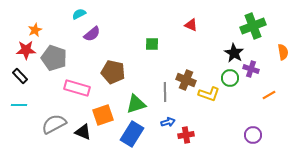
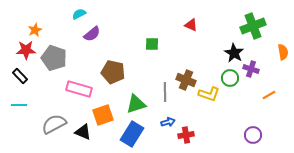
pink rectangle: moved 2 px right, 1 px down
